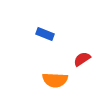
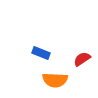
blue rectangle: moved 4 px left, 19 px down
